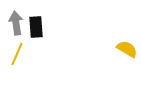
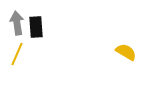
gray arrow: moved 1 px right
yellow semicircle: moved 1 px left, 3 px down
